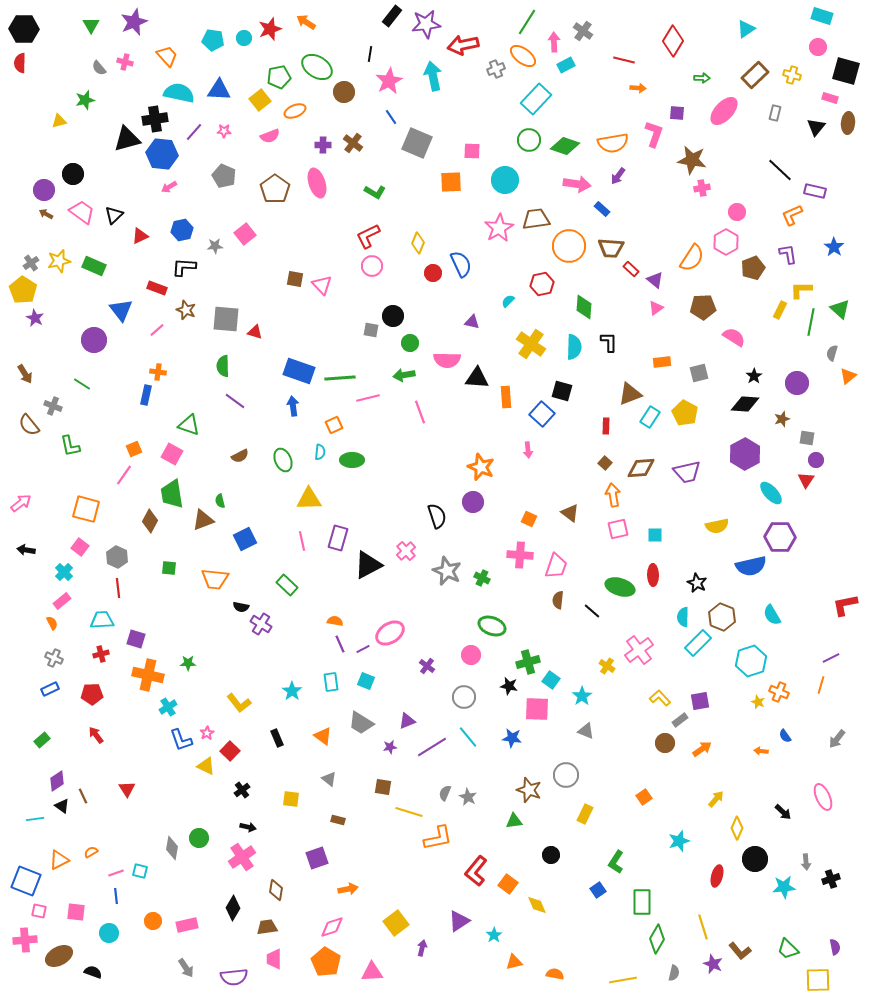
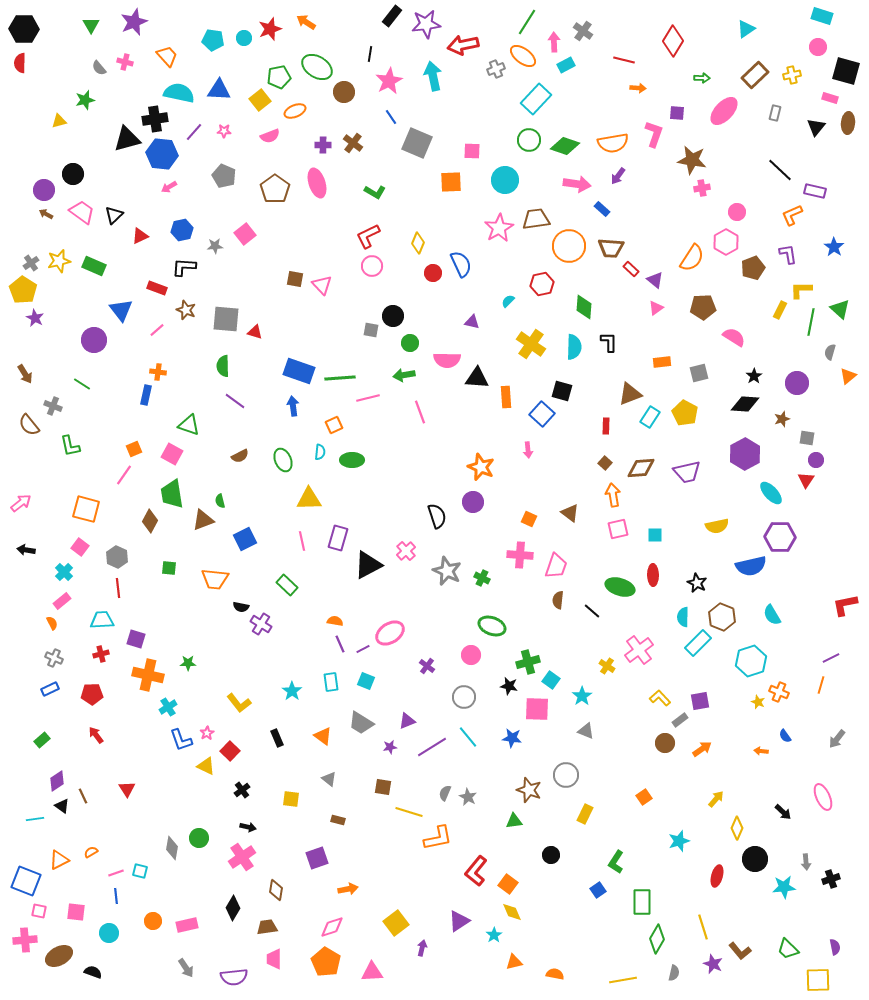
yellow cross at (792, 75): rotated 30 degrees counterclockwise
gray semicircle at (832, 353): moved 2 px left, 1 px up
yellow diamond at (537, 905): moved 25 px left, 7 px down
